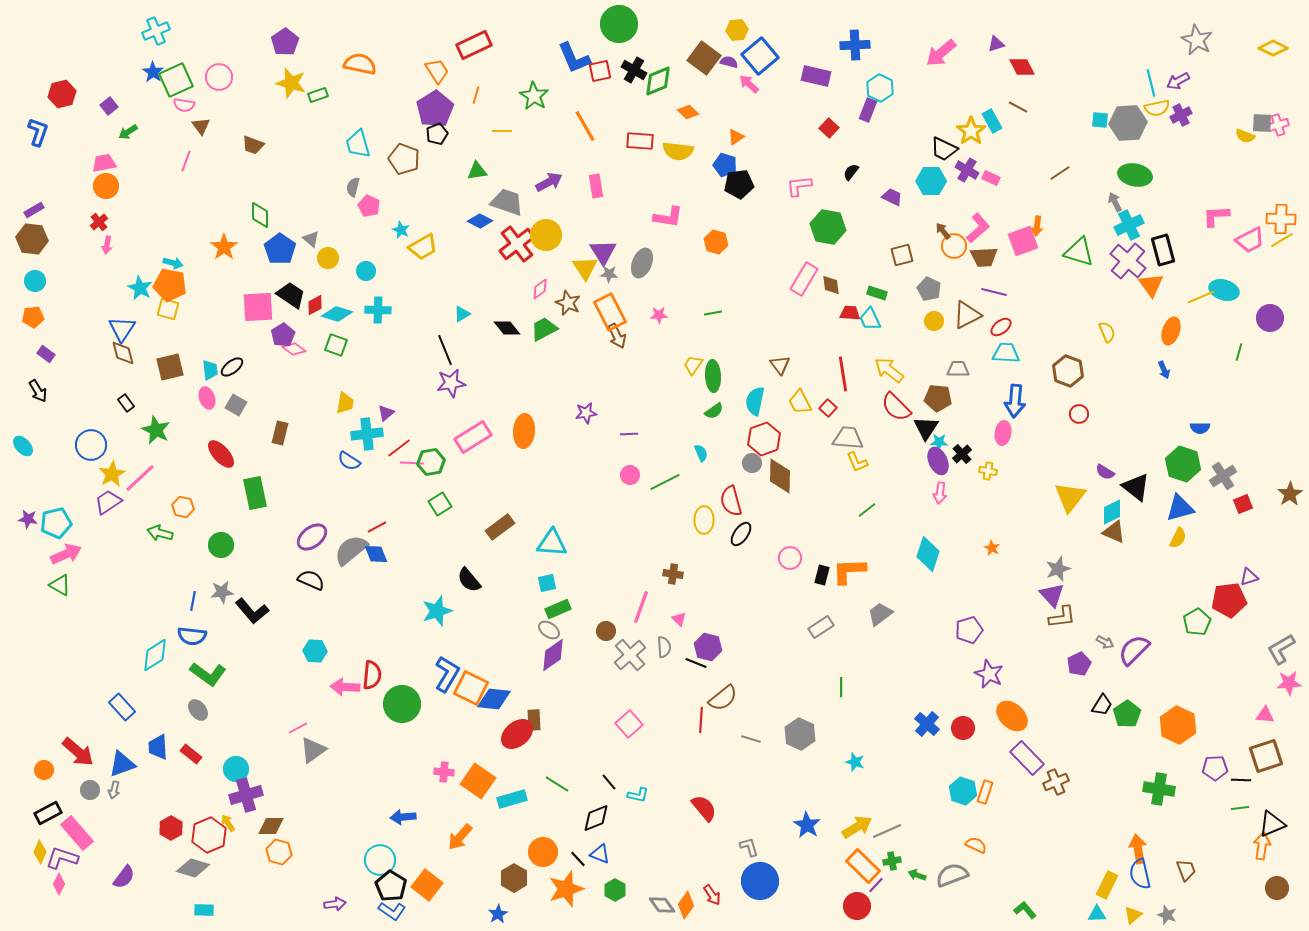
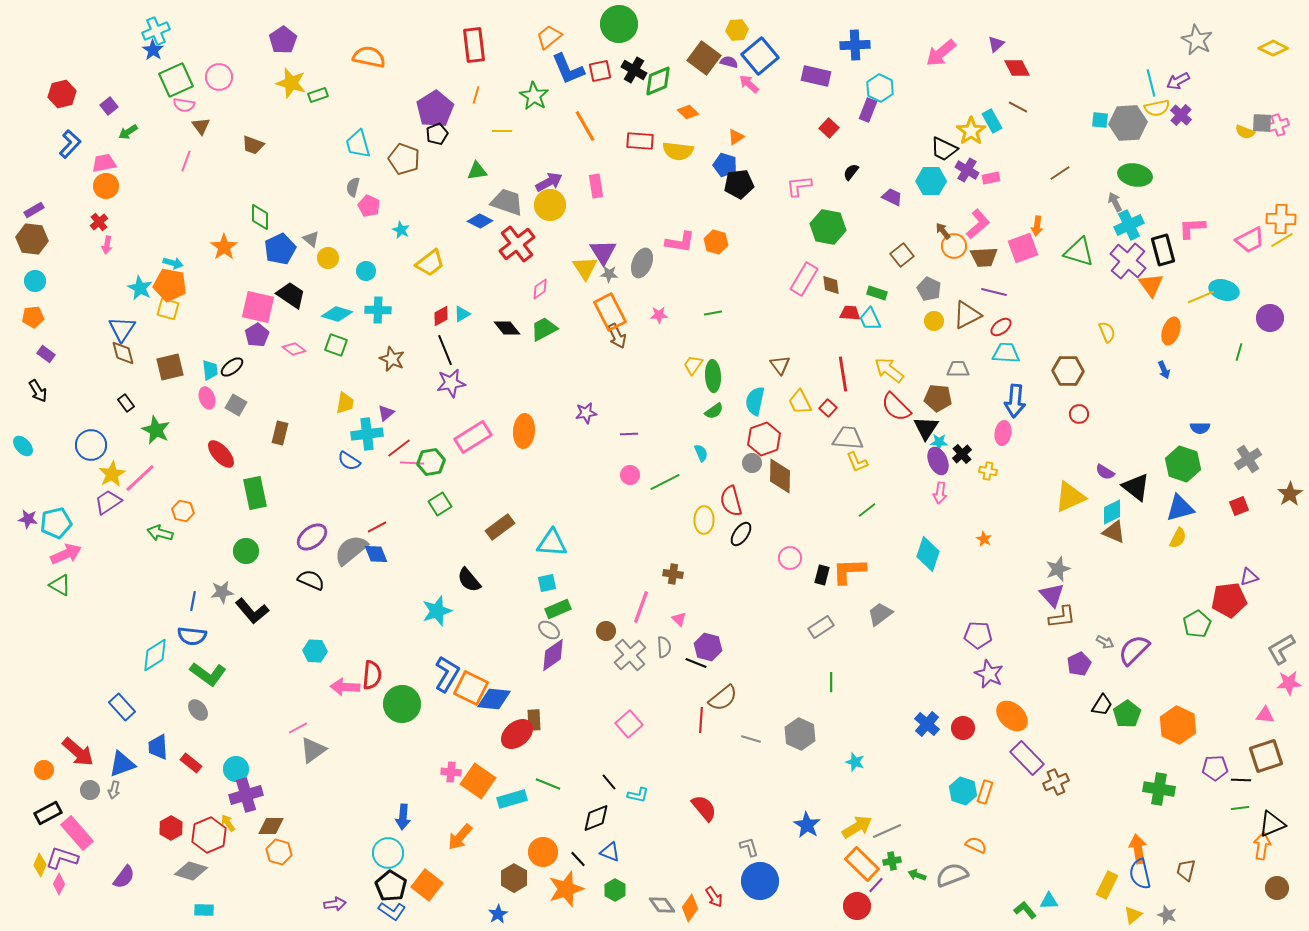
purple pentagon at (285, 42): moved 2 px left, 2 px up
purple triangle at (996, 44): rotated 24 degrees counterclockwise
red rectangle at (474, 45): rotated 72 degrees counterclockwise
blue L-shape at (574, 58): moved 6 px left, 11 px down
orange semicircle at (360, 64): moved 9 px right, 7 px up
red diamond at (1022, 67): moved 5 px left, 1 px down
orange trapezoid at (437, 71): moved 112 px right, 34 px up; rotated 96 degrees counterclockwise
blue star at (153, 72): moved 22 px up
purple cross at (1181, 115): rotated 20 degrees counterclockwise
blue L-shape at (38, 132): moved 32 px right, 12 px down; rotated 24 degrees clockwise
yellow semicircle at (1245, 136): moved 4 px up
pink rectangle at (991, 178): rotated 36 degrees counterclockwise
green diamond at (260, 215): moved 2 px down
pink L-shape at (1216, 216): moved 24 px left, 12 px down
pink L-shape at (668, 217): moved 12 px right, 25 px down
pink L-shape at (978, 228): moved 4 px up
yellow circle at (546, 235): moved 4 px right, 30 px up
pink square at (1023, 241): moved 7 px down
yellow trapezoid at (423, 247): moved 7 px right, 16 px down; rotated 8 degrees counterclockwise
blue pentagon at (280, 249): rotated 12 degrees clockwise
brown square at (902, 255): rotated 25 degrees counterclockwise
brown star at (568, 303): moved 176 px left, 56 px down
red diamond at (315, 305): moved 126 px right, 11 px down
pink square at (258, 307): rotated 16 degrees clockwise
purple pentagon at (283, 335): moved 26 px left
brown hexagon at (1068, 371): rotated 20 degrees counterclockwise
gray cross at (1223, 476): moved 25 px right, 17 px up
yellow triangle at (1070, 497): rotated 28 degrees clockwise
red square at (1243, 504): moved 4 px left, 2 px down
orange hexagon at (183, 507): moved 4 px down
green circle at (221, 545): moved 25 px right, 6 px down
orange star at (992, 548): moved 8 px left, 9 px up
green pentagon at (1197, 622): moved 2 px down
purple pentagon at (969, 630): moved 9 px right, 5 px down; rotated 20 degrees clockwise
green line at (841, 687): moved 10 px left, 5 px up
red rectangle at (191, 754): moved 9 px down
pink cross at (444, 772): moved 7 px right
green line at (557, 784): moved 9 px left; rotated 10 degrees counterclockwise
blue arrow at (403, 817): rotated 80 degrees counterclockwise
yellow diamond at (40, 852): moved 13 px down
blue triangle at (600, 854): moved 10 px right, 2 px up
cyan circle at (380, 860): moved 8 px right, 7 px up
orange rectangle at (863, 866): moved 1 px left, 2 px up
gray diamond at (193, 868): moved 2 px left, 3 px down
brown trapezoid at (1186, 870): rotated 145 degrees counterclockwise
red arrow at (712, 895): moved 2 px right, 2 px down
orange diamond at (686, 905): moved 4 px right, 3 px down
cyan triangle at (1097, 914): moved 48 px left, 13 px up
